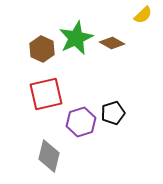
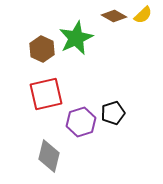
brown diamond: moved 2 px right, 27 px up
